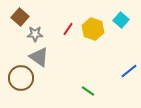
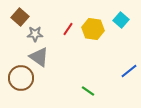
yellow hexagon: rotated 10 degrees counterclockwise
